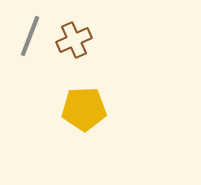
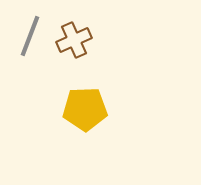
yellow pentagon: moved 1 px right
